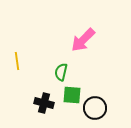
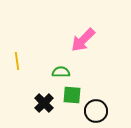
green semicircle: rotated 78 degrees clockwise
black cross: rotated 30 degrees clockwise
black circle: moved 1 px right, 3 px down
